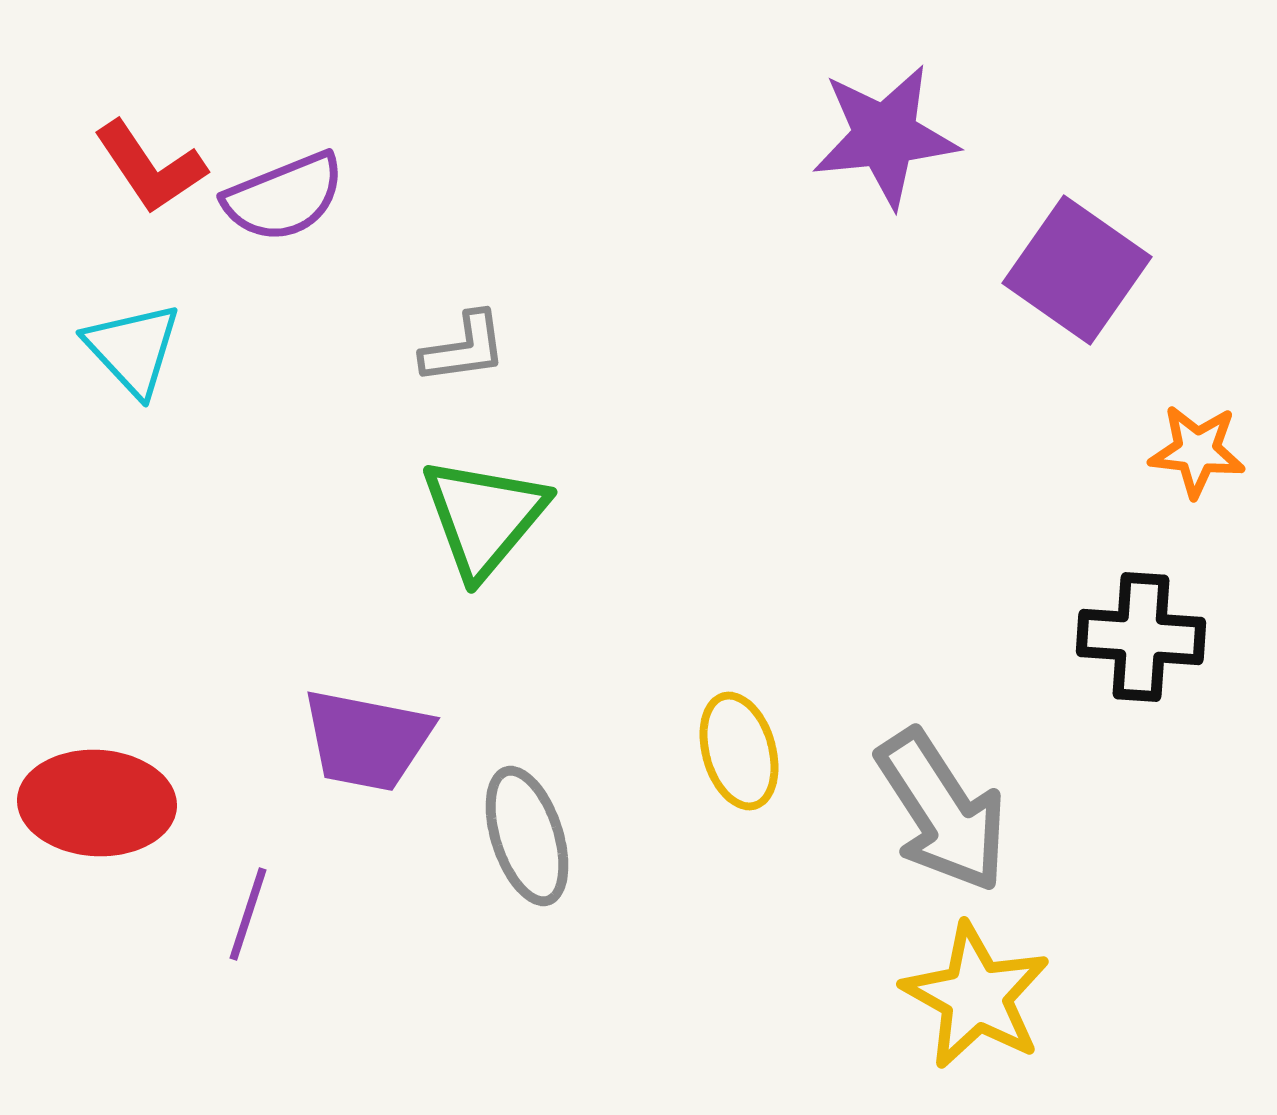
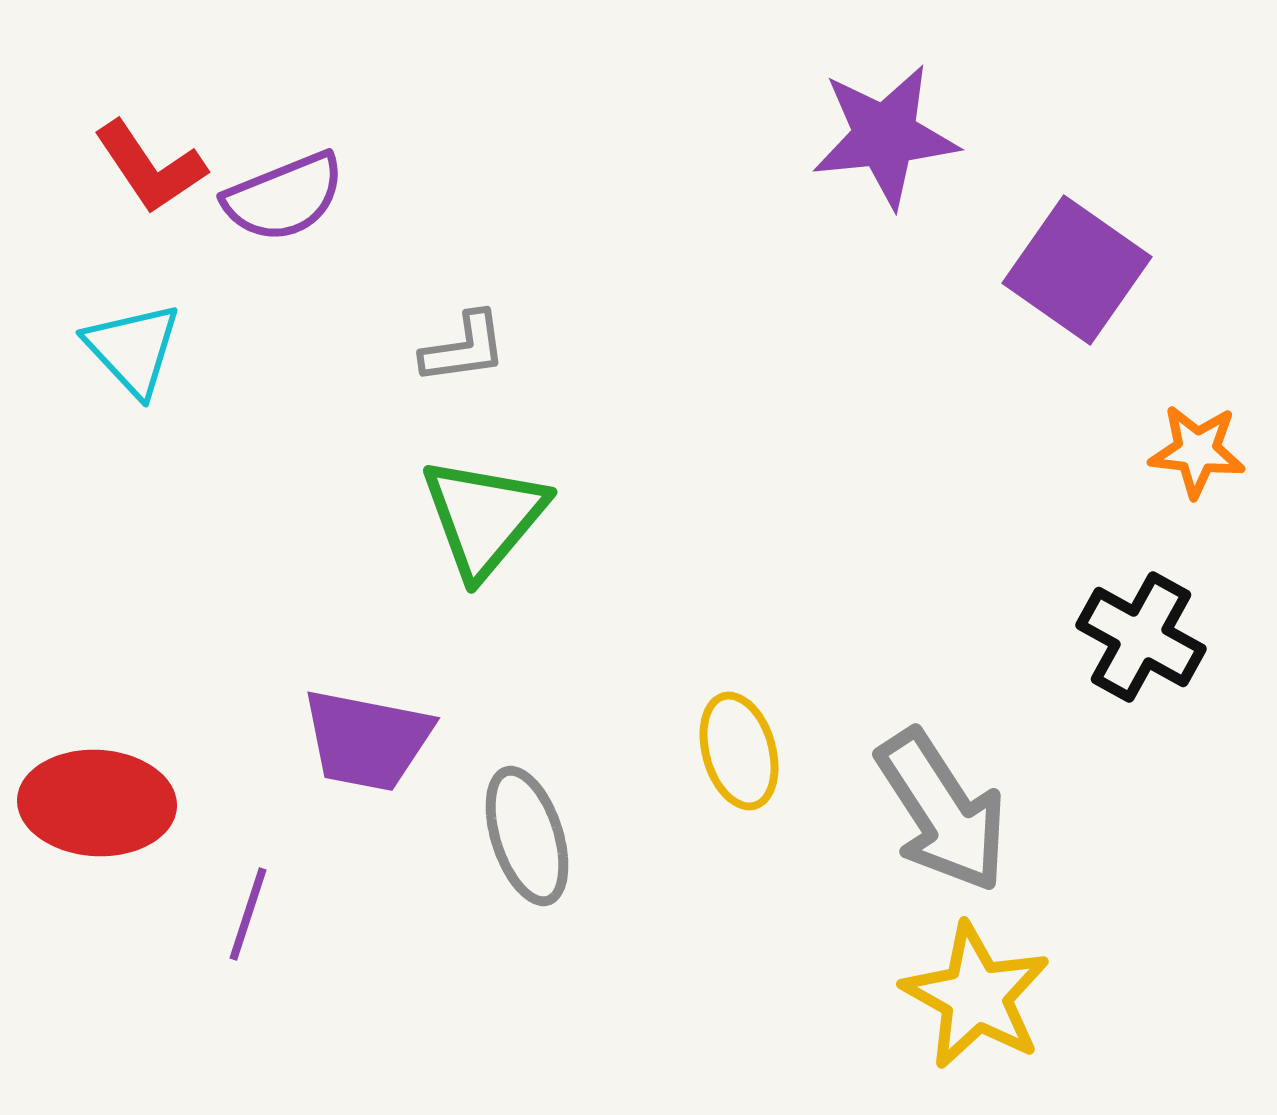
black cross: rotated 25 degrees clockwise
